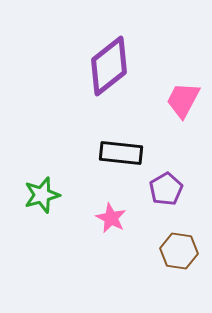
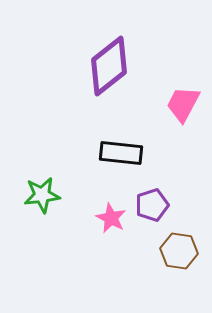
pink trapezoid: moved 4 px down
purple pentagon: moved 14 px left, 16 px down; rotated 12 degrees clockwise
green star: rotated 9 degrees clockwise
